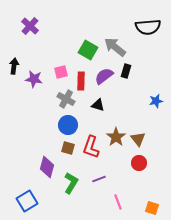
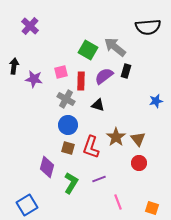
blue square: moved 4 px down
